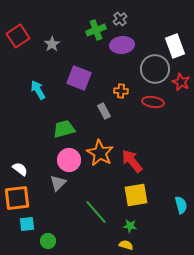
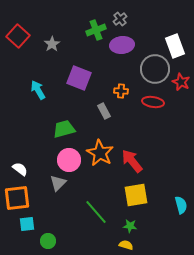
red square: rotated 15 degrees counterclockwise
